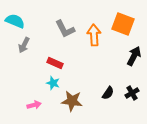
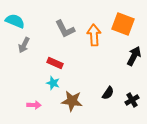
black cross: moved 7 px down
pink arrow: rotated 16 degrees clockwise
